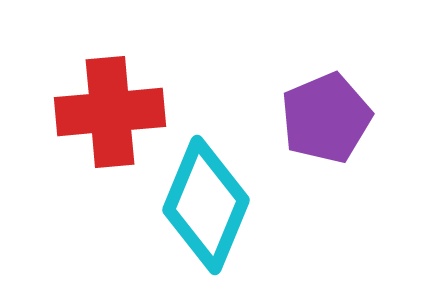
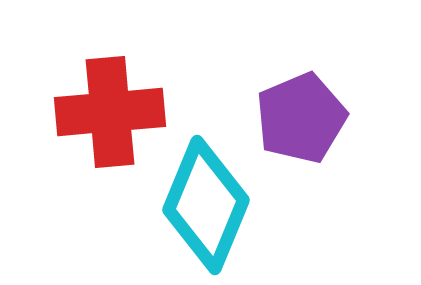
purple pentagon: moved 25 px left
